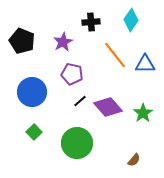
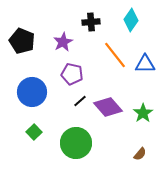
green circle: moved 1 px left
brown semicircle: moved 6 px right, 6 px up
